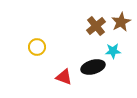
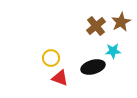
yellow circle: moved 14 px right, 11 px down
red triangle: moved 4 px left, 1 px down
